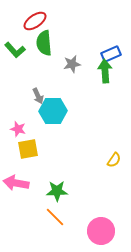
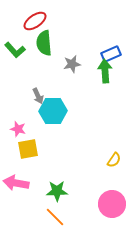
pink circle: moved 11 px right, 27 px up
